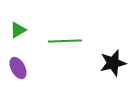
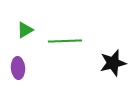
green triangle: moved 7 px right
purple ellipse: rotated 25 degrees clockwise
